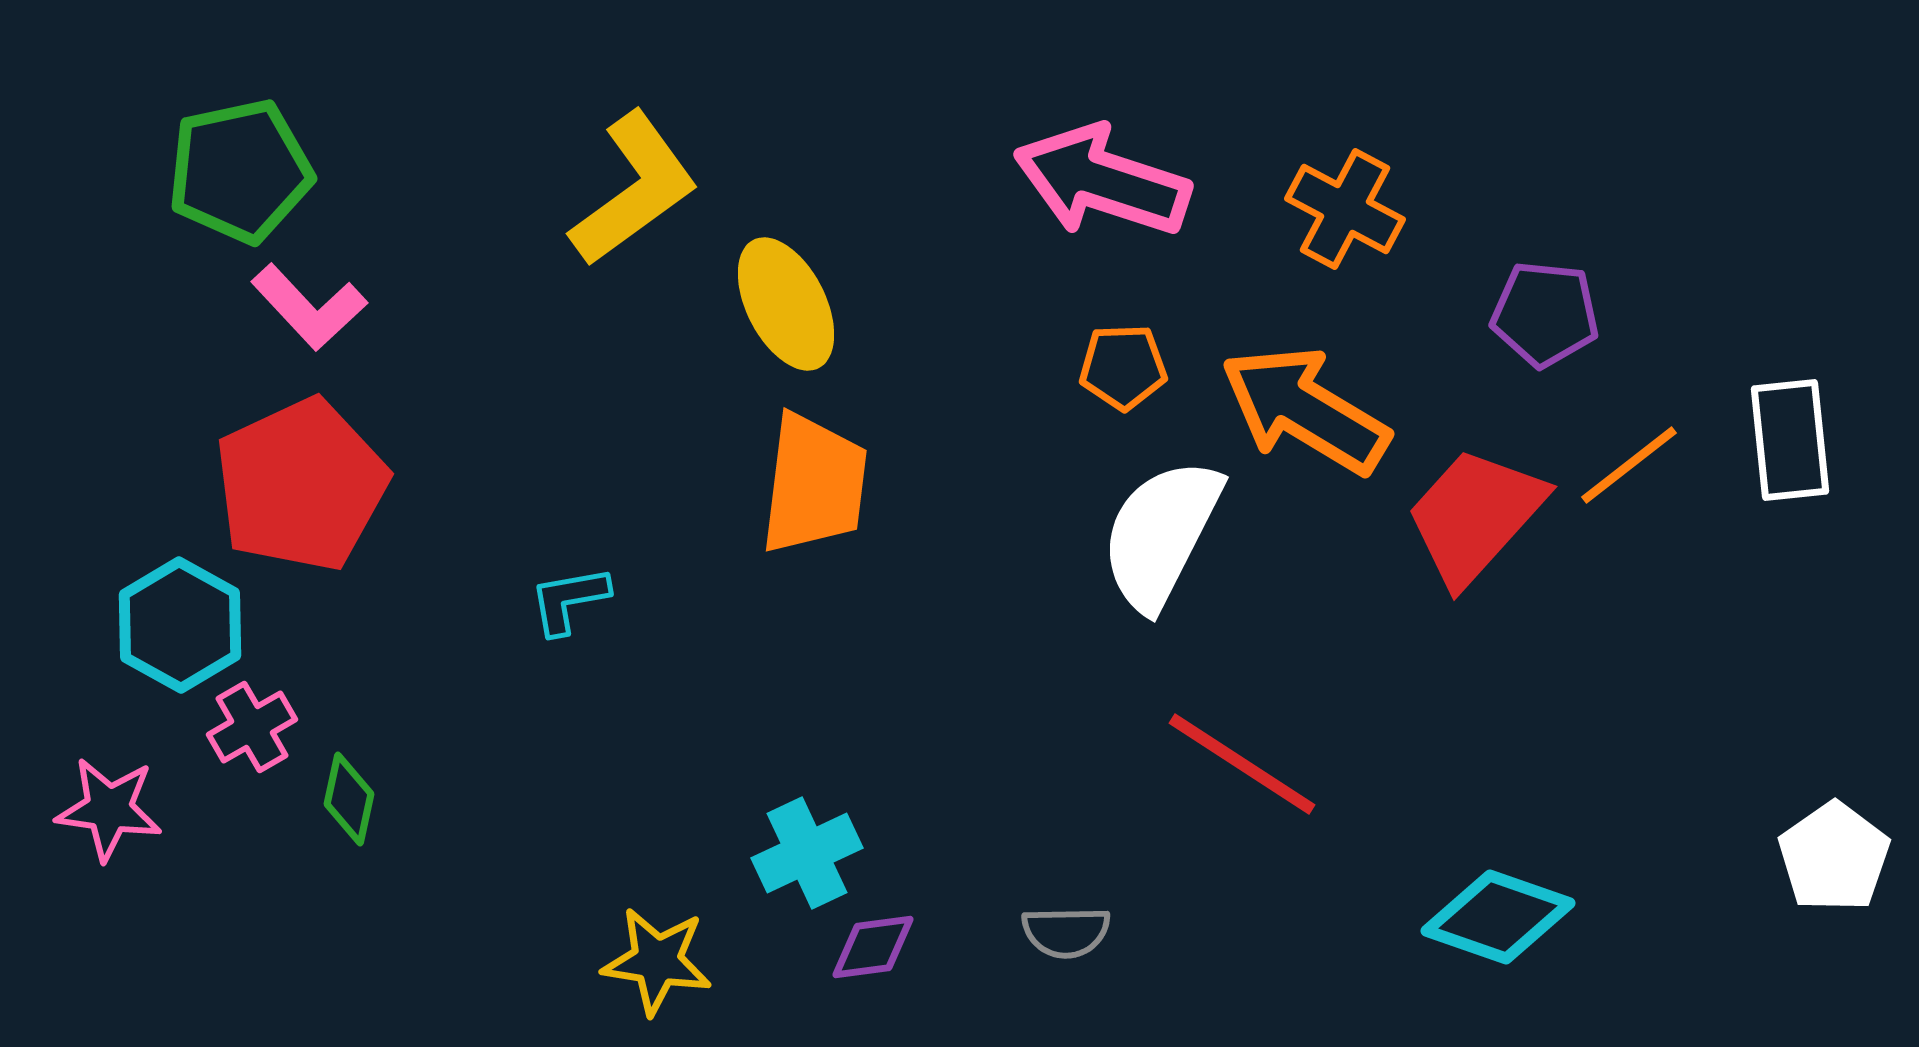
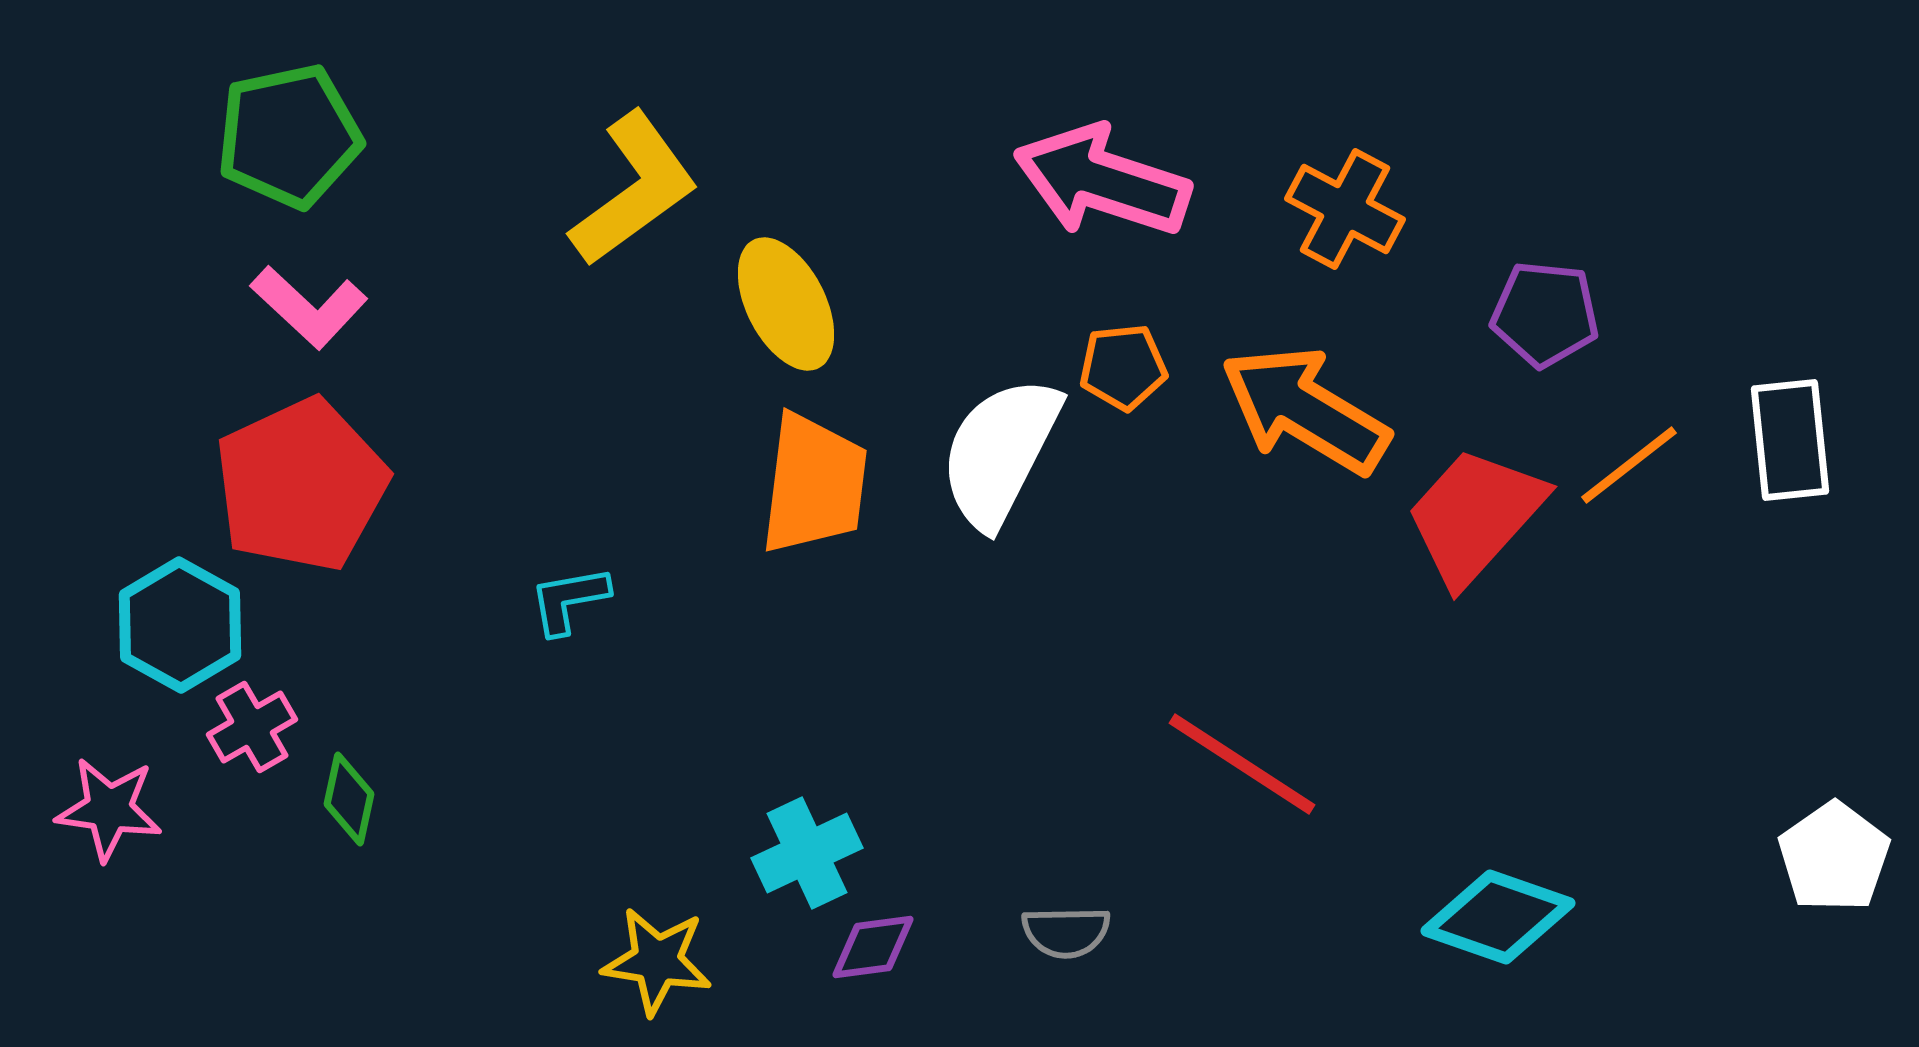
green pentagon: moved 49 px right, 35 px up
pink L-shape: rotated 4 degrees counterclockwise
orange pentagon: rotated 4 degrees counterclockwise
white semicircle: moved 161 px left, 82 px up
